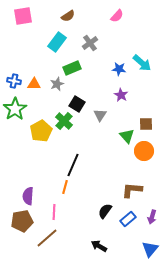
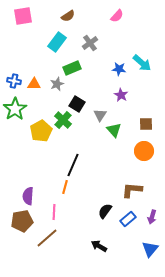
green cross: moved 1 px left, 1 px up
green triangle: moved 13 px left, 6 px up
